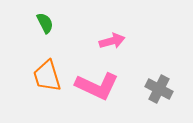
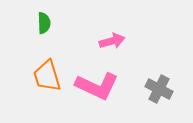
green semicircle: moved 1 px left; rotated 25 degrees clockwise
